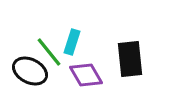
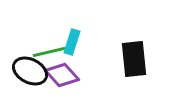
green line: rotated 64 degrees counterclockwise
black rectangle: moved 4 px right
purple diamond: moved 24 px left; rotated 12 degrees counterclockwise
